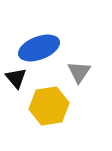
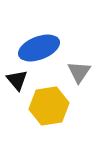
black triangle: moved 1 px right, 2 px down
